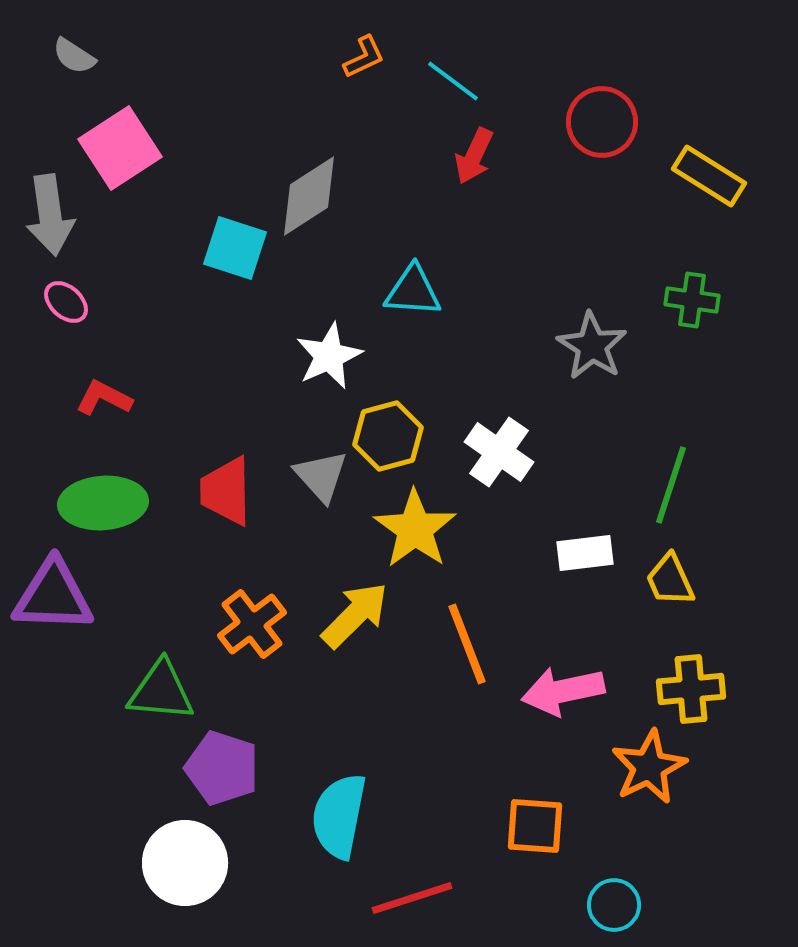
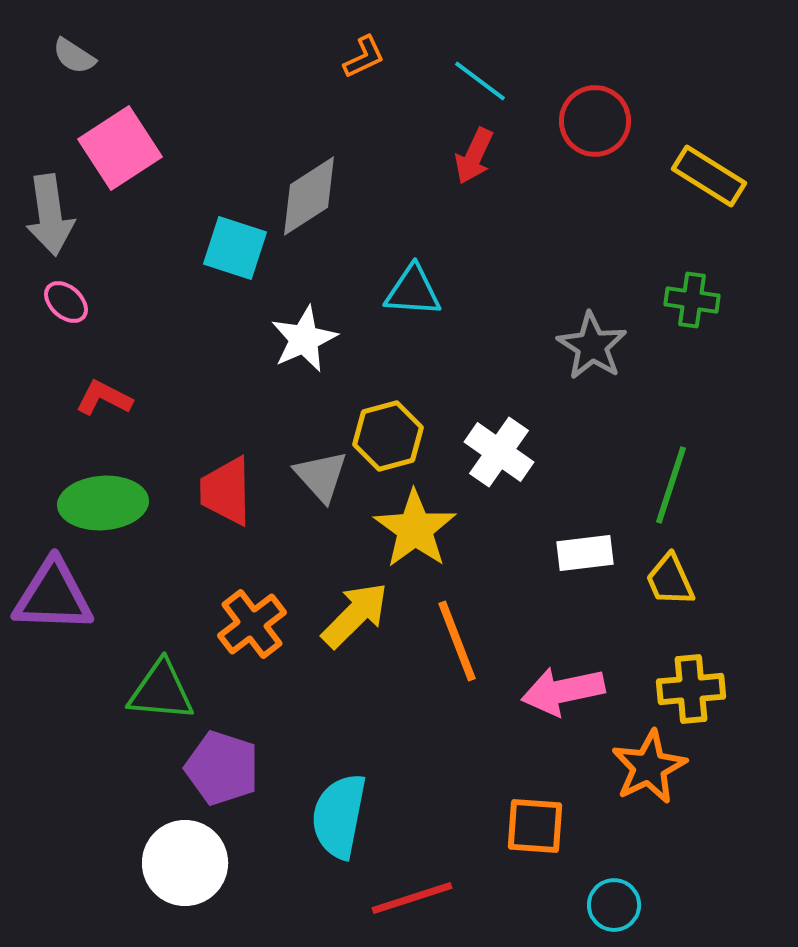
cyan line: moved 27 px right
red circle: moved 7 px left, 1 px up
white star: moved 25 px left, 17 px up
orange line: moved 10 px left, 3 px up
